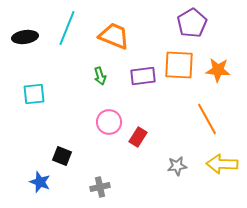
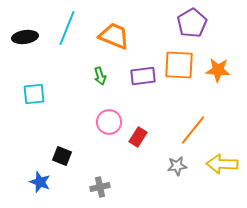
orange line: moved 14 px left, 11 px down; rotated 68 degrees clockwise
